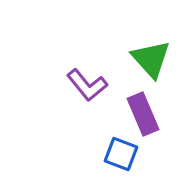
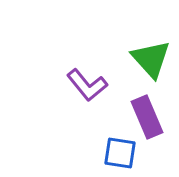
purple rectangle: moved 4 px right, 3 px down
blue square: moved 1 px left, 1 px up; rotated 12 degrees counterclockwise
